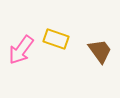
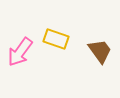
pink arrow: moved 1 px left, 2 px down
